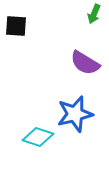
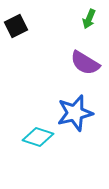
green arrow: moved 5 px left, 5 px down
black square: rotated 30 degrees counterclockwise
blue star: moved 1 px up
